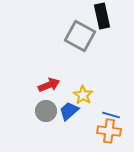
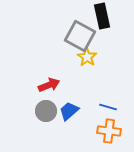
yellow star: moved 4 px right, 38 px up
blue line: moved 3 px left, 8 px up
